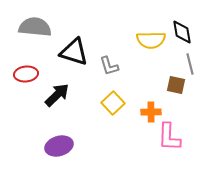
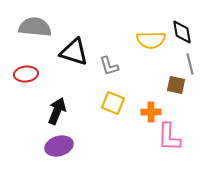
black arrow: moved 16 px down; rotated 24 degrees counterclockwise
yellow square: rotated 25 degrees counterclockwise
